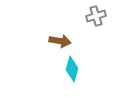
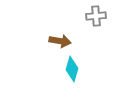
gray cross: rotated 12 degrees clockwise
